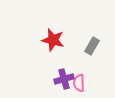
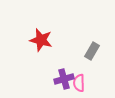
red star: moved 12 px left
gray rectangle: moved 5 px down
